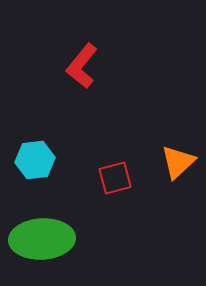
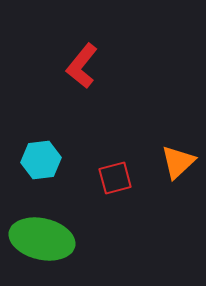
cyan hexagon: moved 6 px right
green ellipse: rotated 16 degrees clockwise
